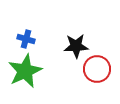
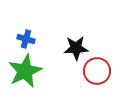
black star: moved 2 px down
red circle: moved 2 px down
